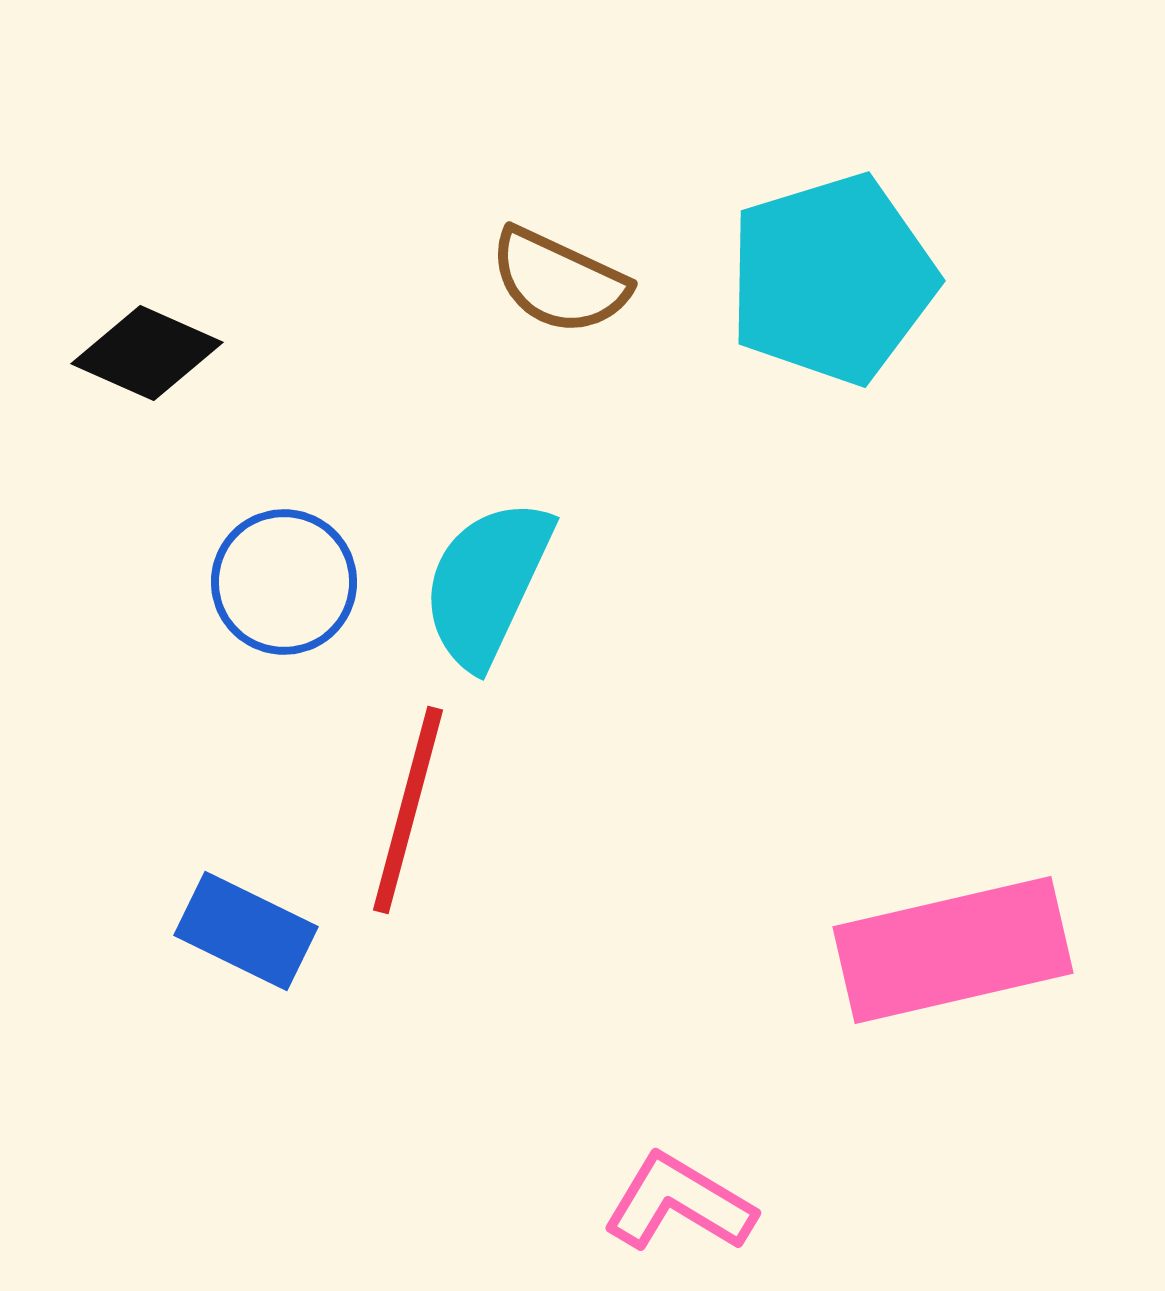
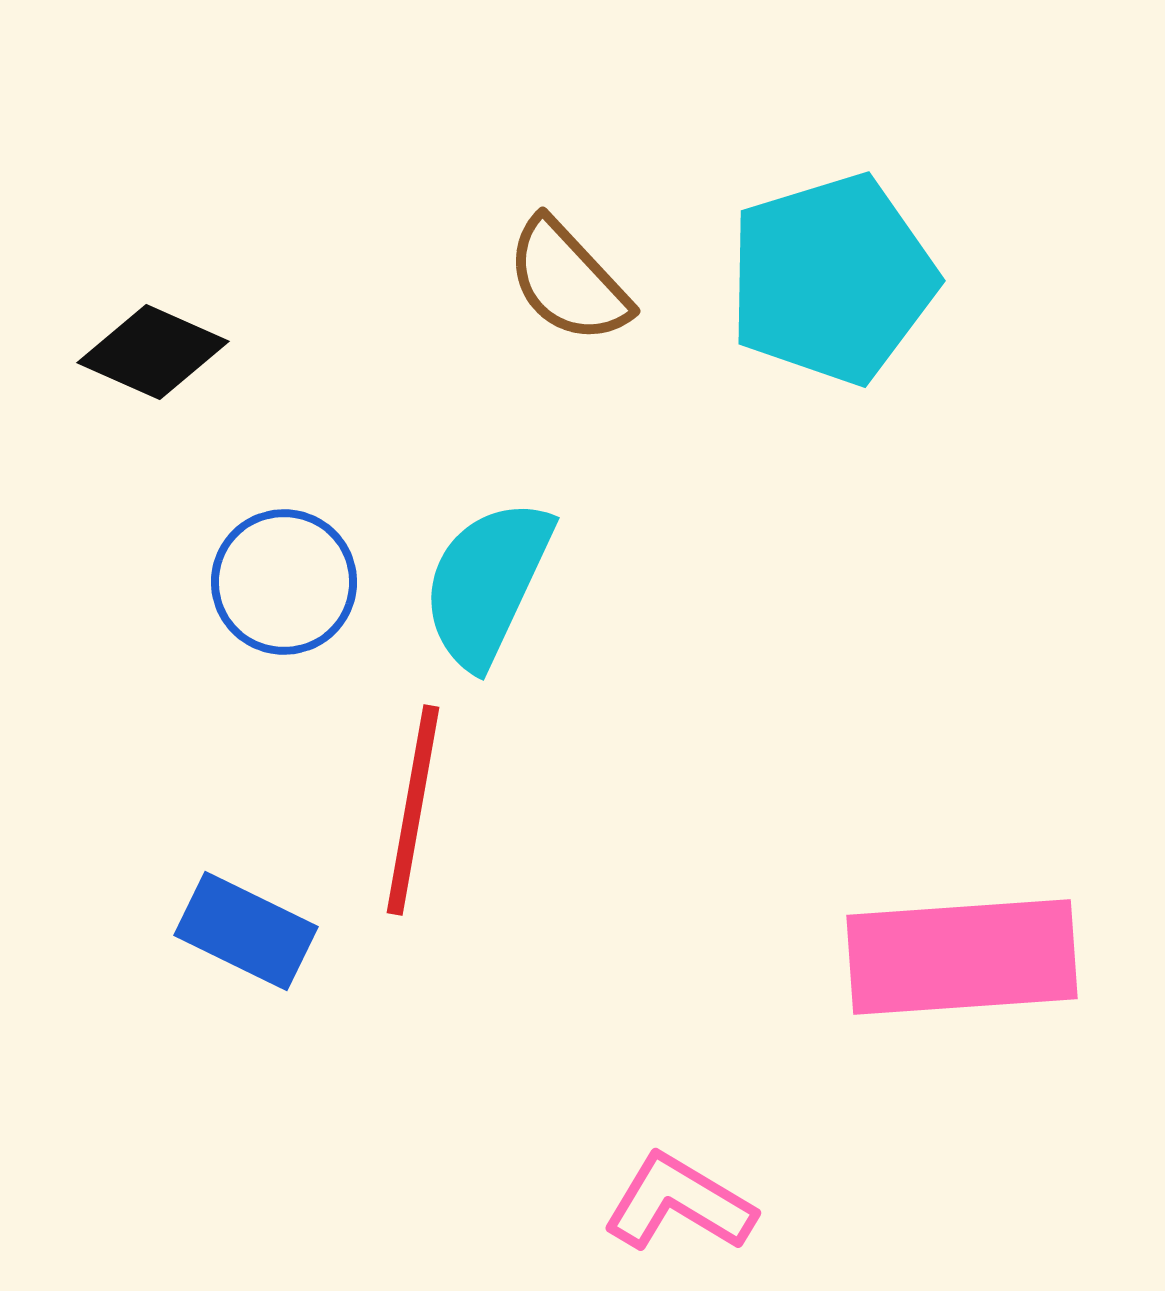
brown semicircle: moved 9 px right; rotated 22 degrees clockwise
black diamond: moved 6 px right, 1 px up
red line: moved 5 px right; rotated 5 degrees counterclockwise
pink rectangle: moved 9 px right, 7 px down; rotated 9 degrees clockwise
